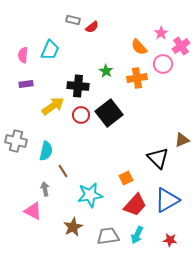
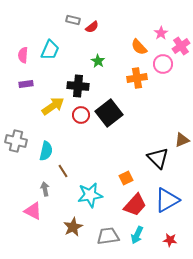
green star: moved 8 px left, 10 px up
